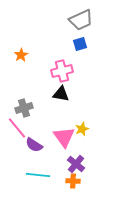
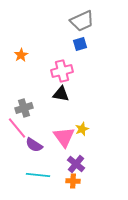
gray trapezoid: moved 1 px right, 1 px down
